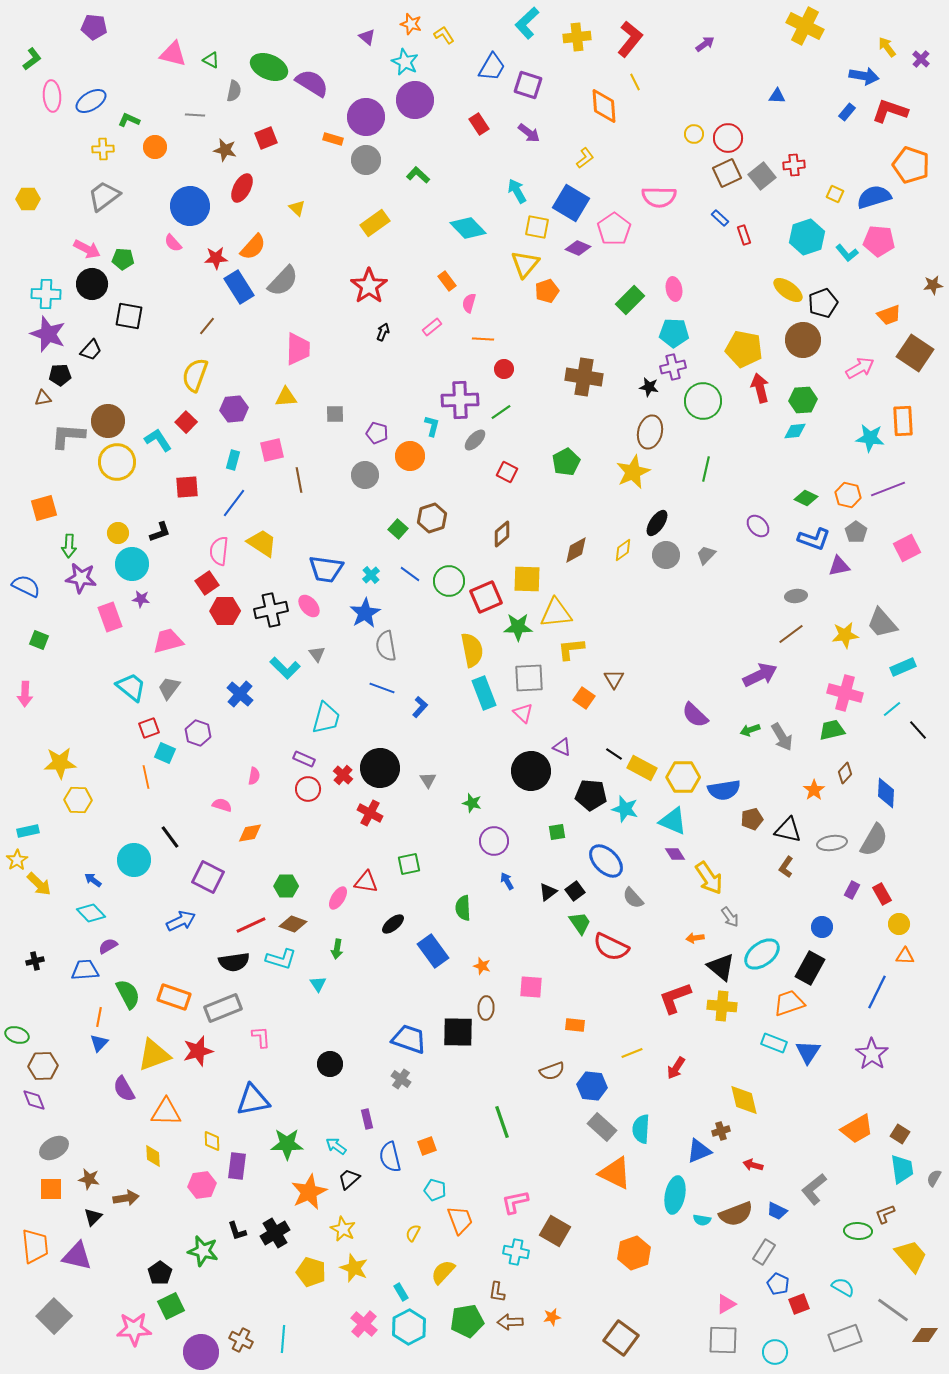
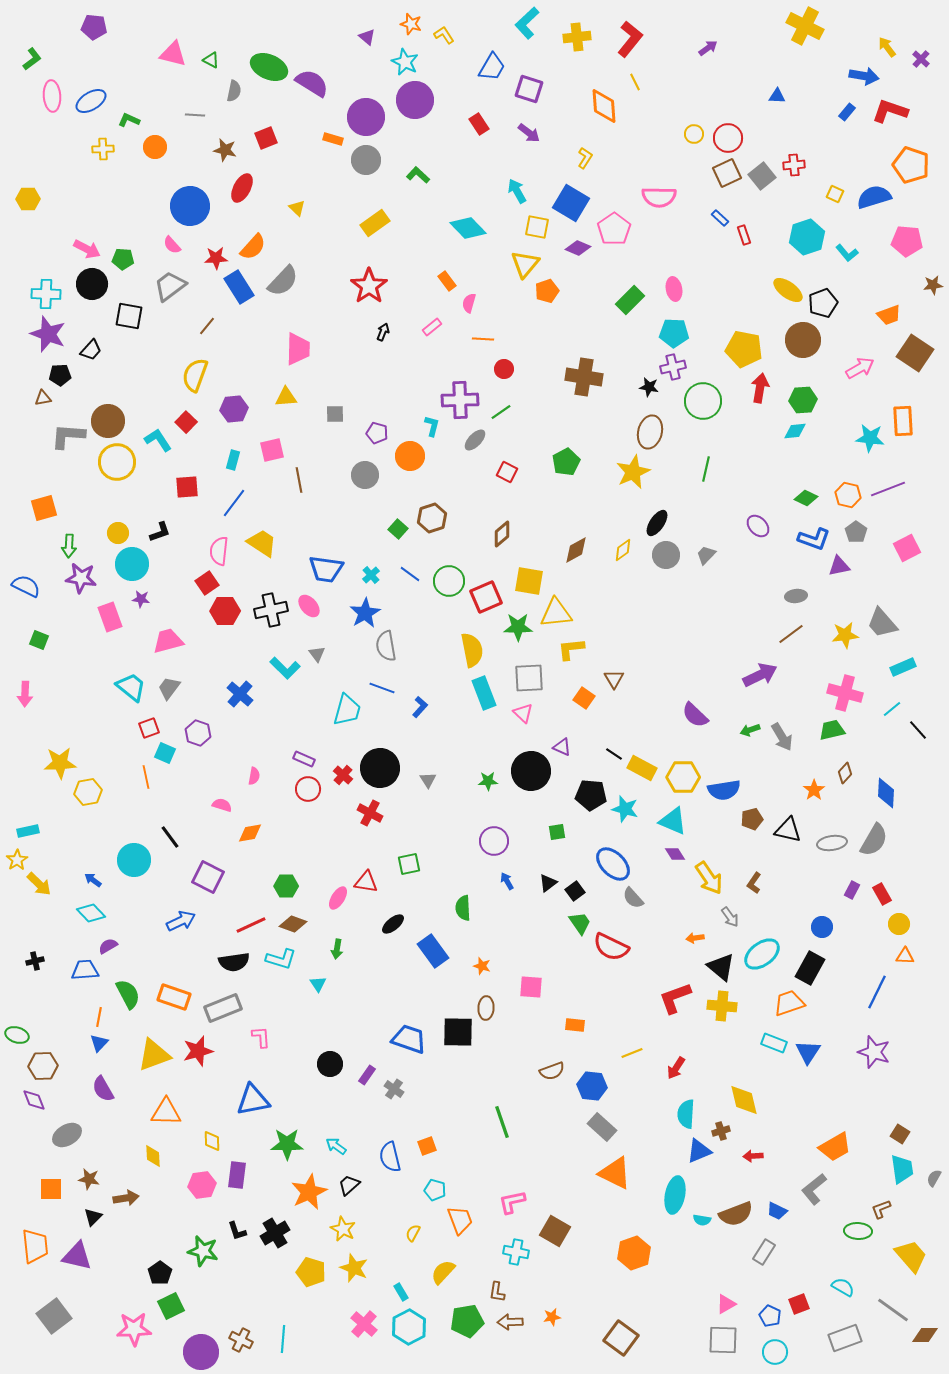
purple arrow at (705, 44): moved 3 px right, 4 px down
purple square at (528, 85): moved 1 px right, 4 px down
yellow L-shape at (585, 158): rotated 20 degrees counterclockwise
gray trapezoid at (104, 196): moved 66 px right, 90 px down
pink pentagon at (879, 241): moved 28 px right
pink semicircle at (173, 243): moved 1 px left, 2 px down
red arrow at (760, 388): rotated 24 degrees clockwise
yellow square at (527, 579): moved 2 px right, 2 px down; rotated 8 degrees clockwise
cyan trapezoid at (326, 718): moved 21 px right, 8 px up
yellow hexagon at (78, 800): moved 10 px right, 8 px up; rotated 12 degrees counterclockwise
green star at (472, 803): moved 16 px right, 22 px up; rotated 18 degrees counterclockwise
blue ellipse at (606, 861): moved 7 px right, 3 px down
brown L-shape at (786, 867): moved 32 px left, 16 px down
black triangle at (548, 892): moved 9 px up
purple star at (872, 1054): moved 2 px right, 2 px up; rotated 16 degrees counterclockwise
gray cross at (401, 1079): moved 7 px left, 10 px down
purple semicircle at (124, 1089): moved 21 px left
purple rectangle at (367, 1119): moved 44 px up; rotated 48 degrees clockwise
cyan semicircle at (641, 1129): moved 45 px right, 15 px up
orange trapezoid at (857, 1129): moved 22 px left, 18 px down
gray ellipse at (54, 1148): moved 13 px right, 13 px up
red arrow at (753, 1165): moved 9 px up; rotated 18 degrees counterclockwise
purple rectangle at (237, 1166): moved 9 px down
black trapezoid at (349, 1179): moved 6 px down
pink L-shape at (515, 1202): moved 3 px left
brown L-shape at (885, 1214): moved 4 px left, 5 px up
blue pentagon at (778, 1284): moved 8 px left, 32 px down
gray square at (54, 1316): rotated 8 degrees clockwise
